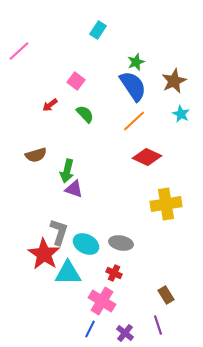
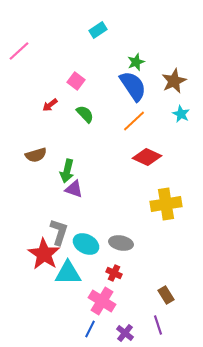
cyan rectangle: rotated 24 degrees clockwise
